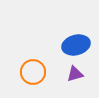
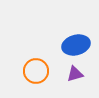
orange circle: moved 3 px right, 1 px up
